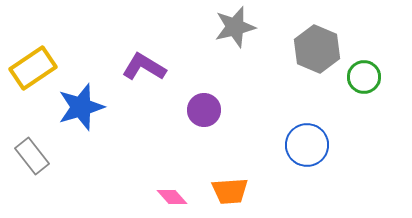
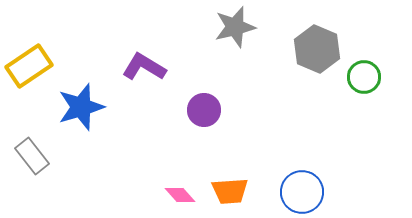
yellow rectangle: moved 4 px left, 2 px up
blue circle: moved 5 px left, 47 px down
pink diamond: moved 8 px right, 2 px up
